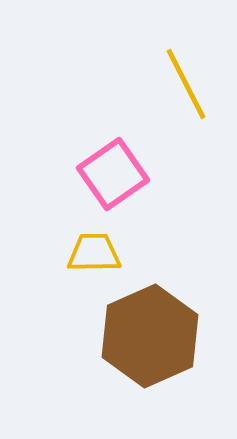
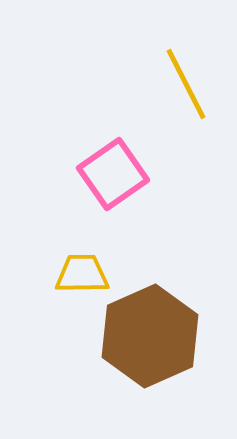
yellow trapezoid: moved 12 px left, 21 px down
